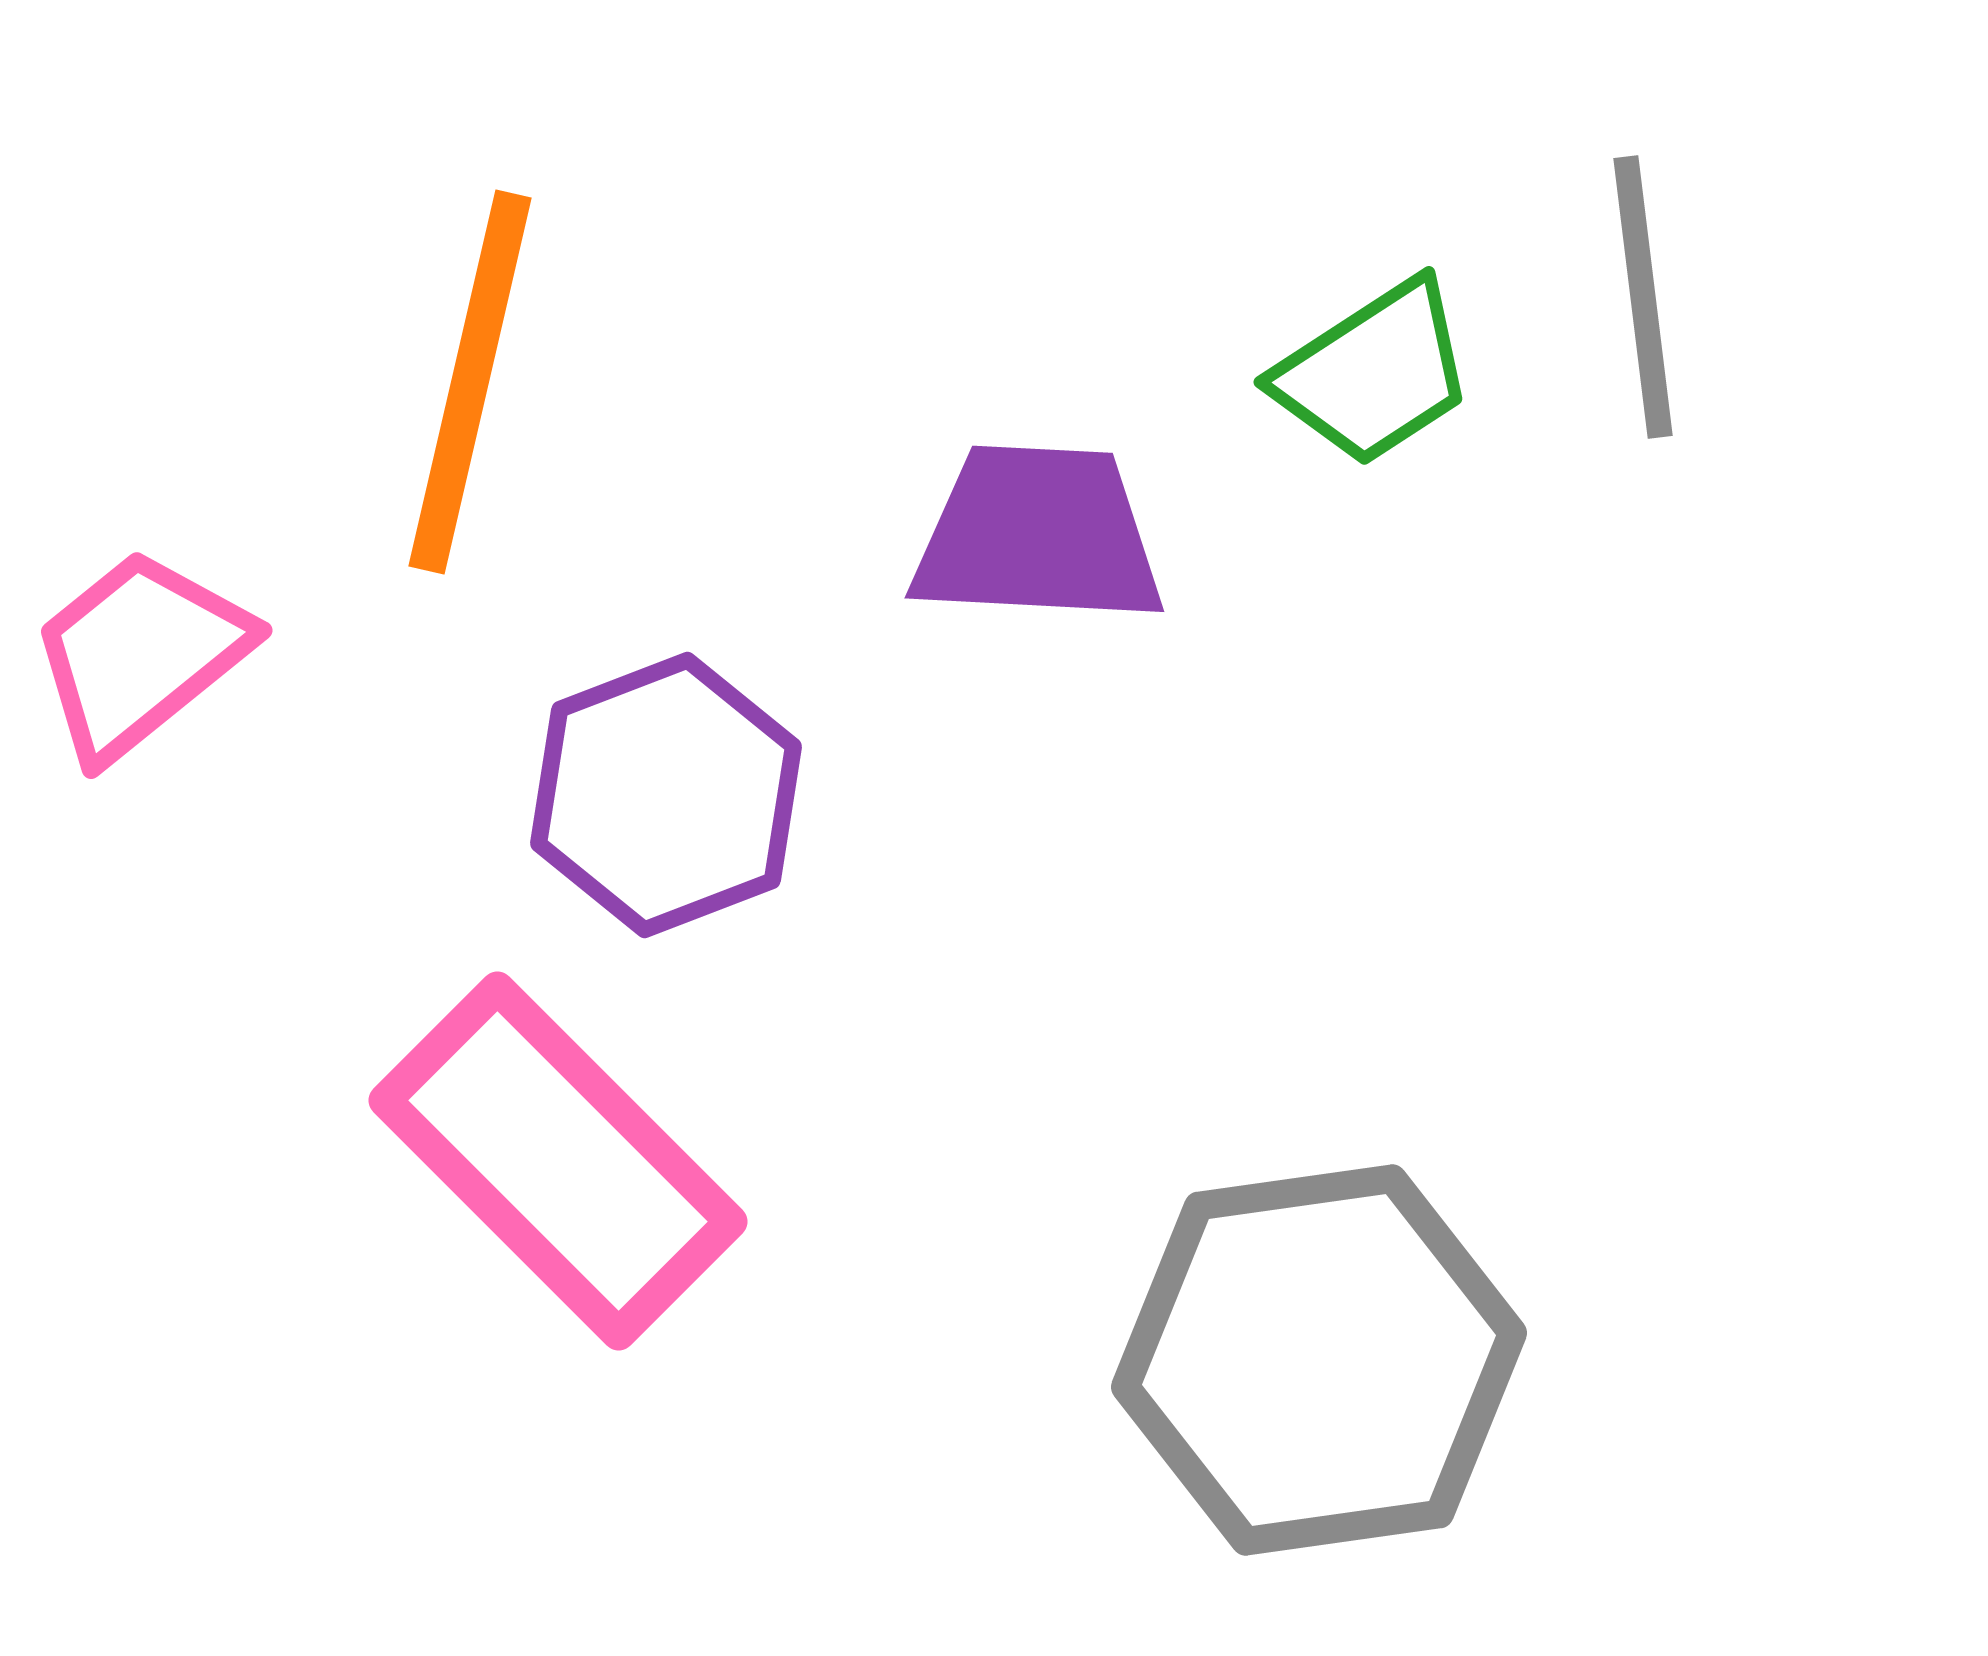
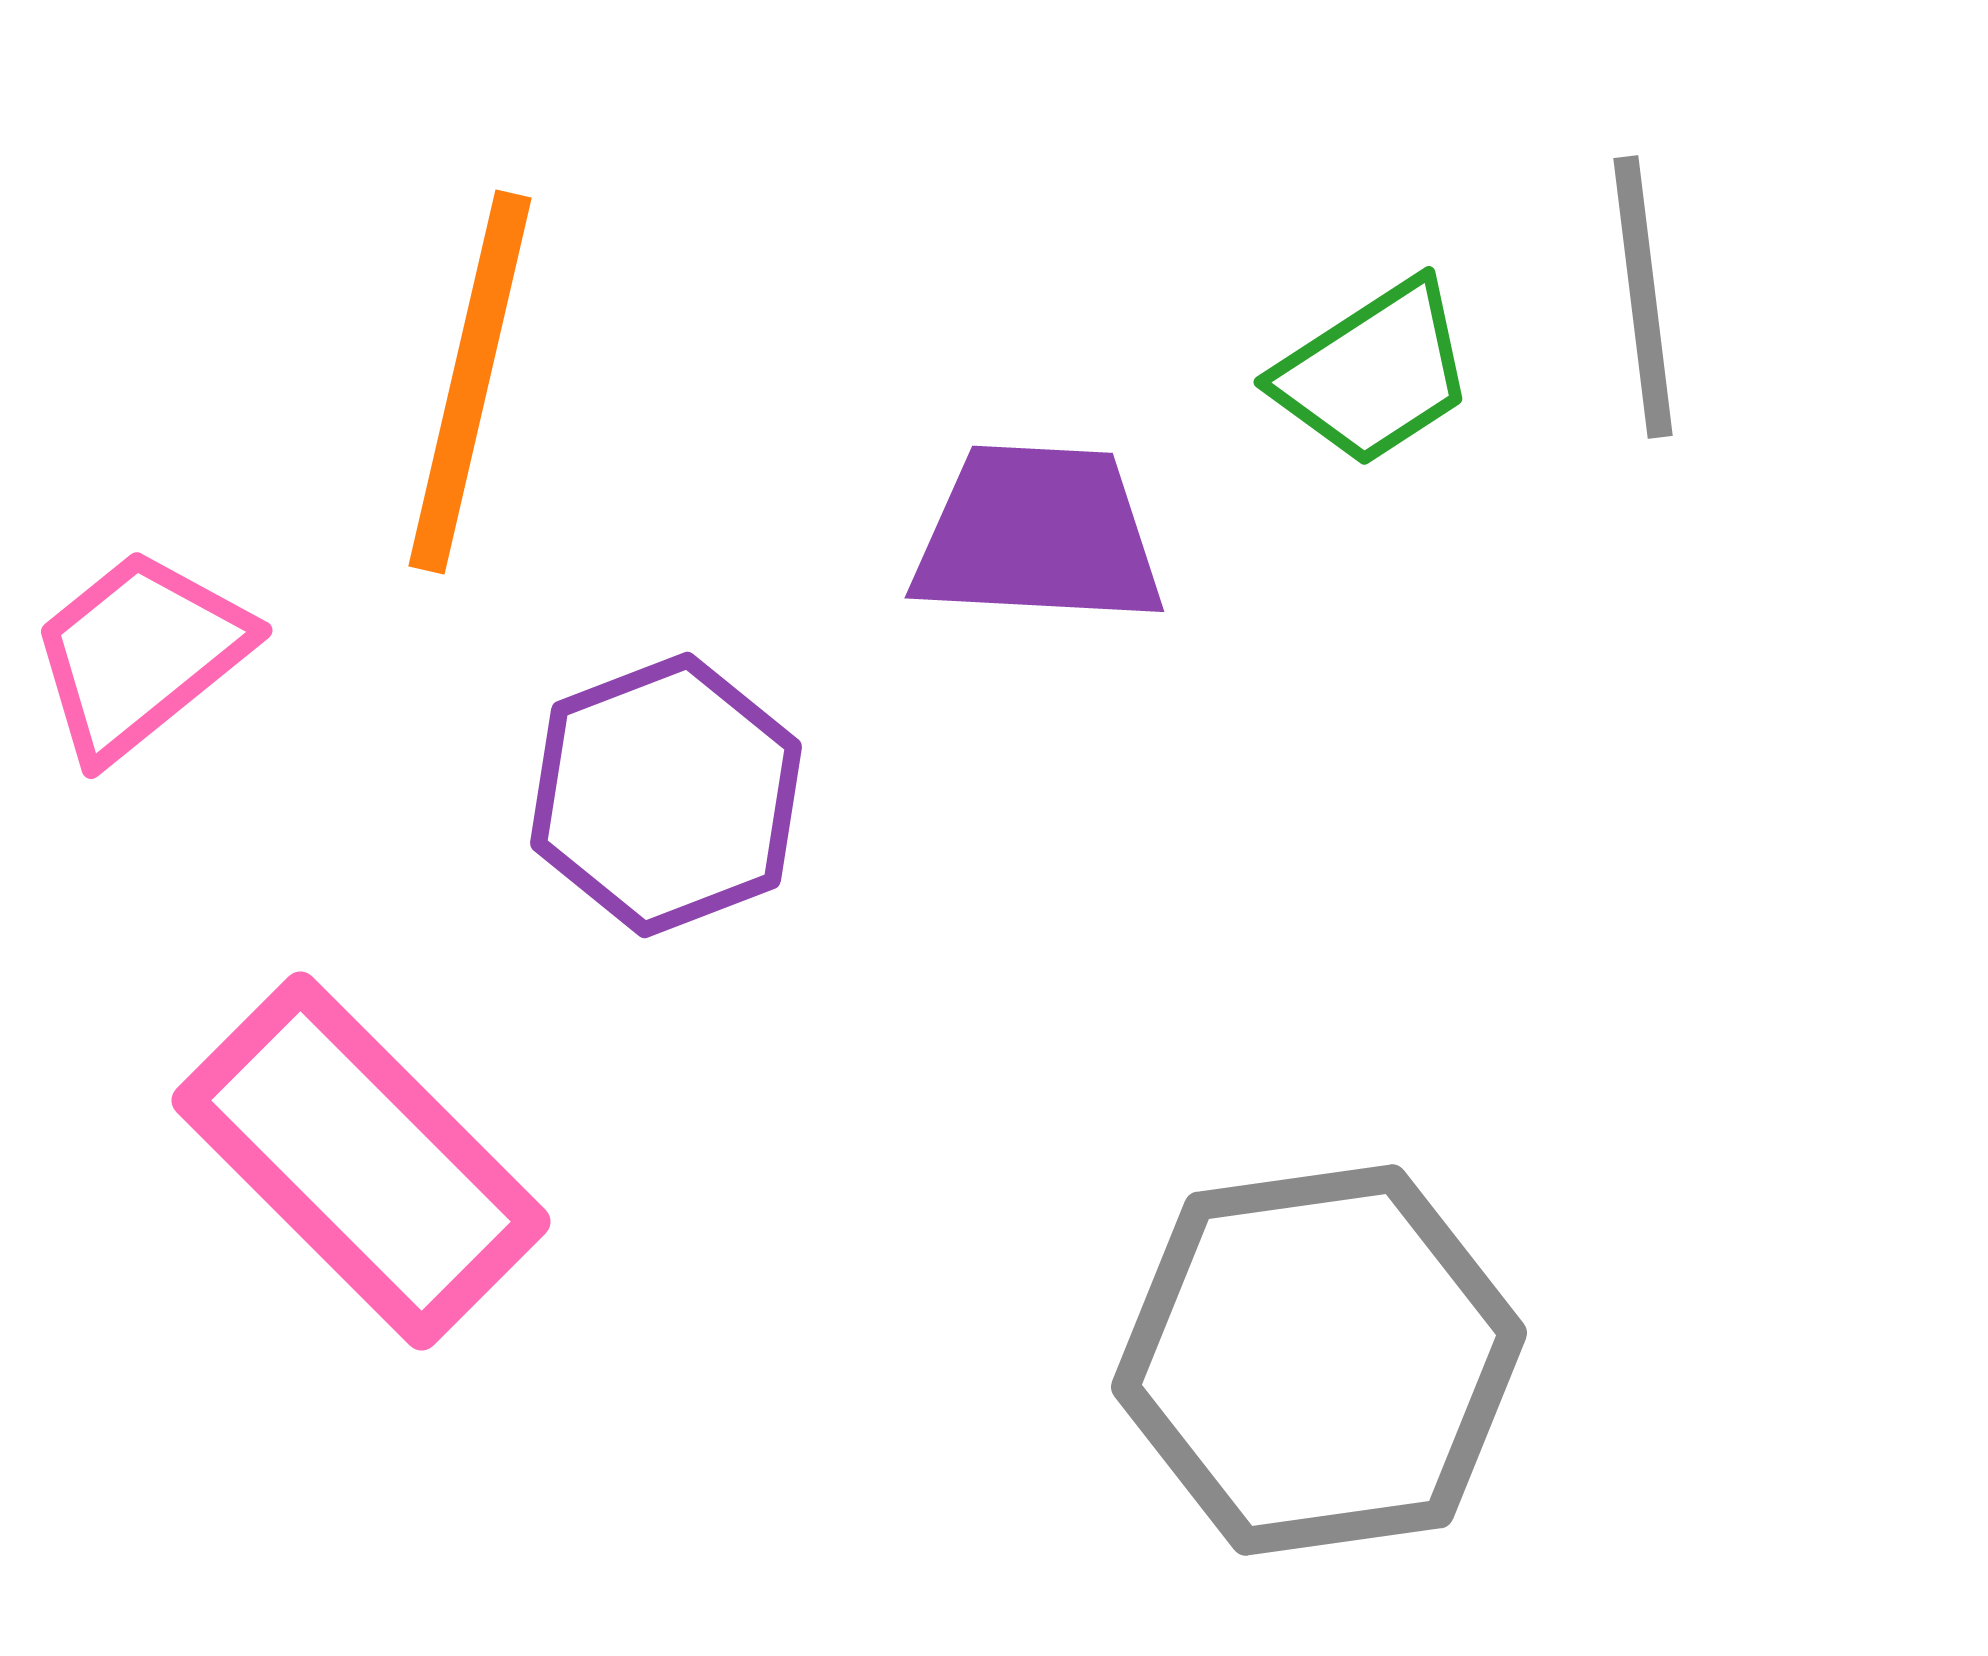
pink rectangle: moved 197 px left
